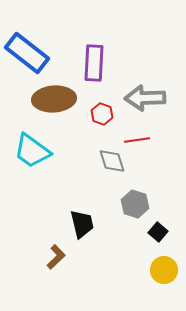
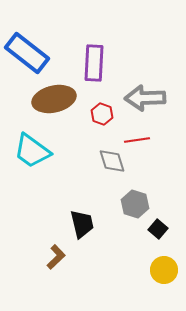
brown ellipse: rotated 9 degrees counterclockwise
black square: moved 3 px up
